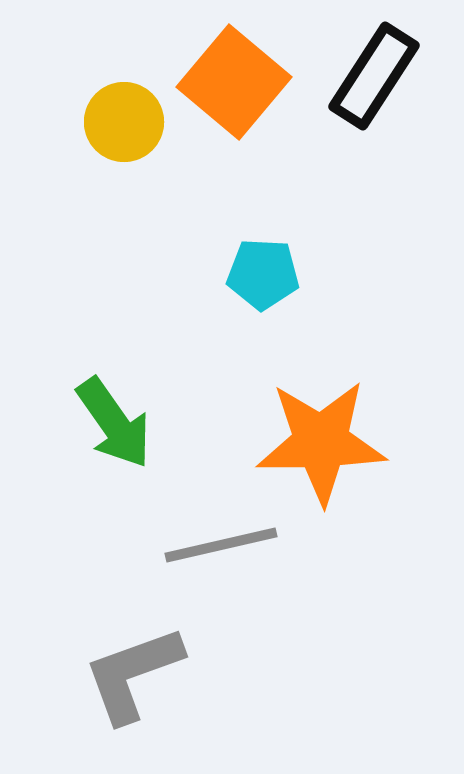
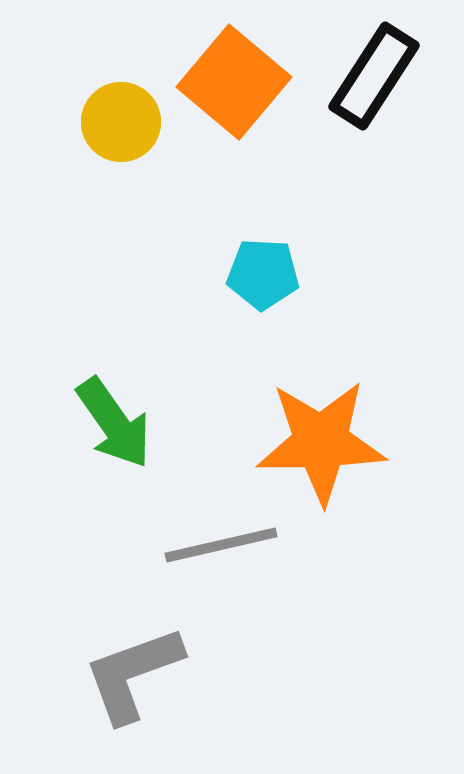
yellow circle: moved 3 px left
